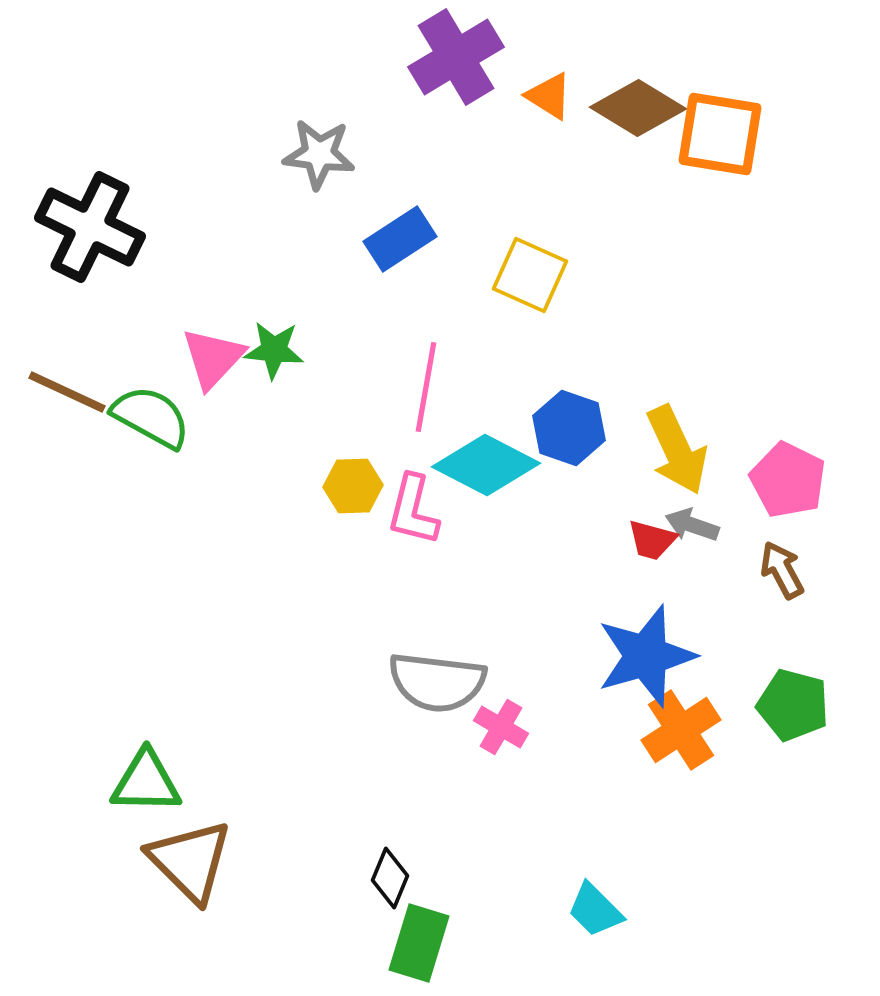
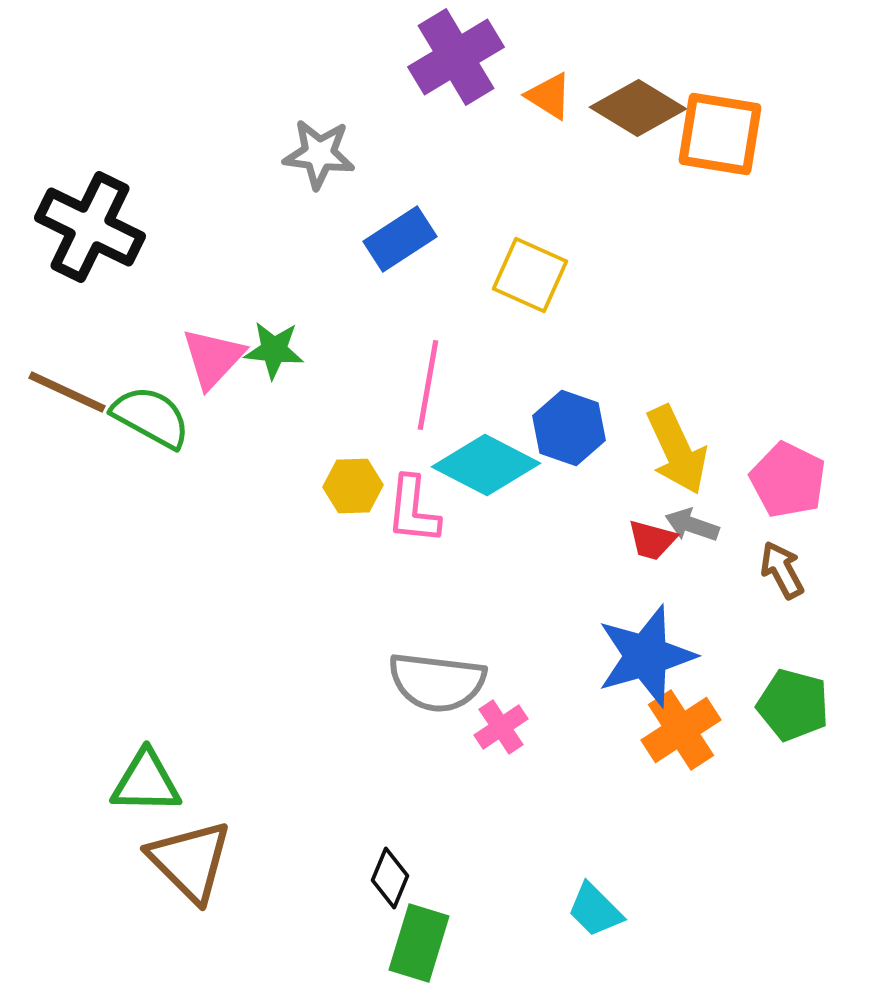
pink line: moved 2 px right, 2 px up
pink L-shape: rotated 8 degrees counterclockwise
pink cross: rotated 26 degrees clockwise
